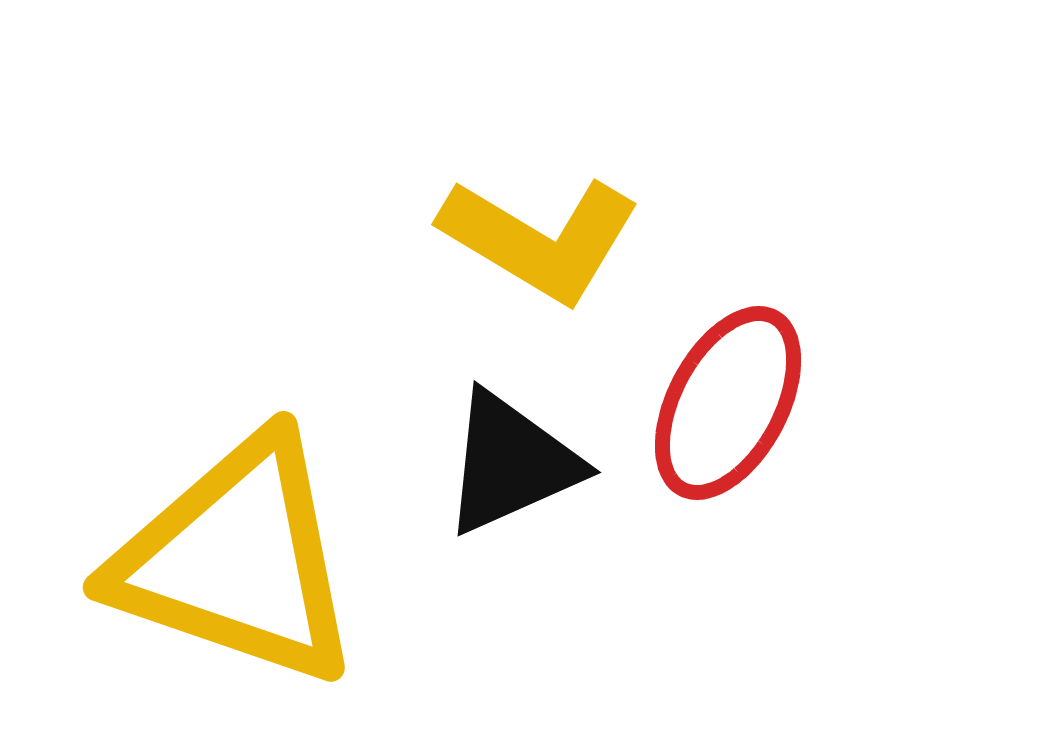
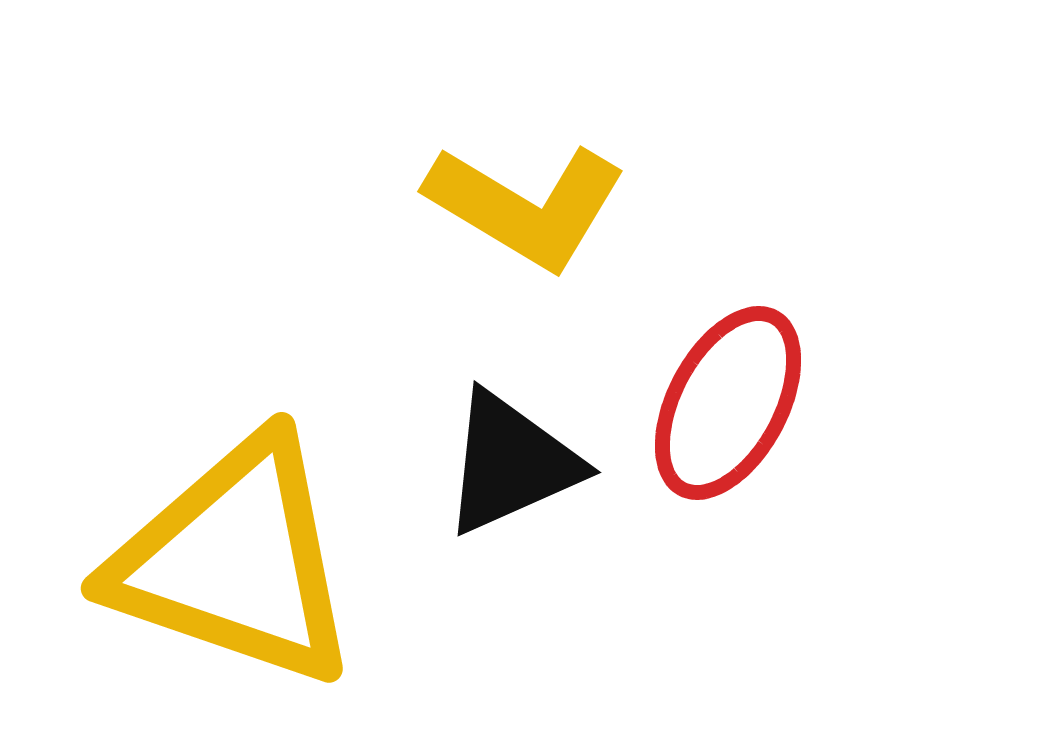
yellow L-shape: moved 14 px left, 33 px up
yellow triangle: moved 2 px left, 1 px down
